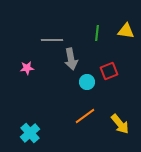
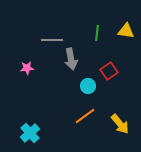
red square: rotated 12 degrees counterclockwise
cyan circle: moved 1 px right, 4 px down
